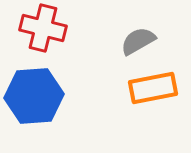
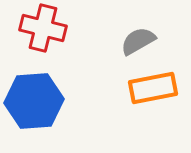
blue hexagon: moved 5 px down
